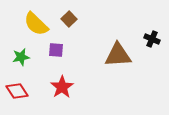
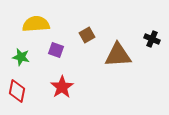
brown square: moved 18 px right, 16 px down; rotated 14 degrees clockwise
yellow semicircle: rotated 132 degrees clockwise
purple square: rotated 14 degrees clockwise
green star: rotated 24 degrees clockwise
red diamond: rotated 45 degrees clockwise
